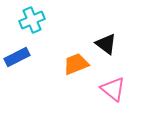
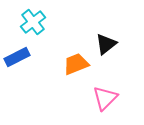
cyan cross: moved 1 px right, 2 px down; rotated 15 degrees counterclockwise
black triangle: rotated 45 degrees clockwise
pink triangle: moved 8 px left, 9 px down; rotated 36 degrees clockwise
